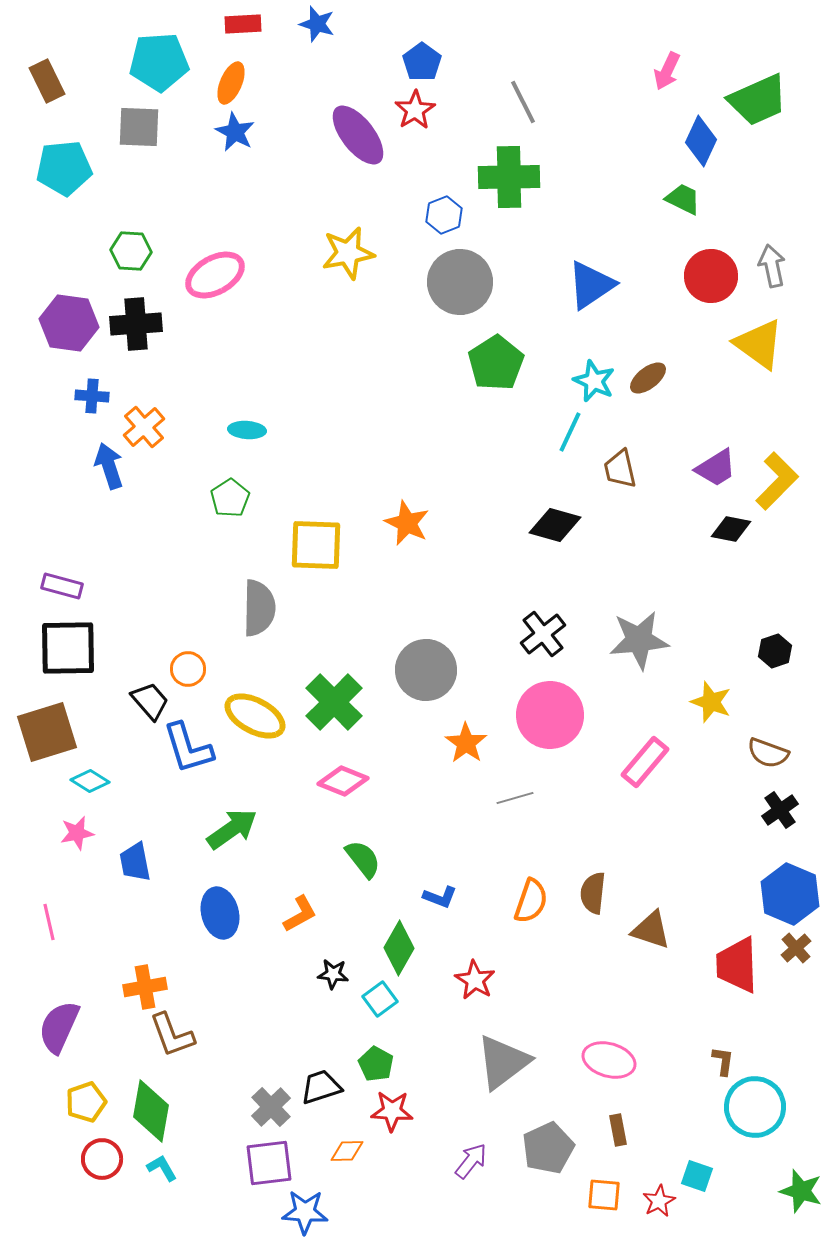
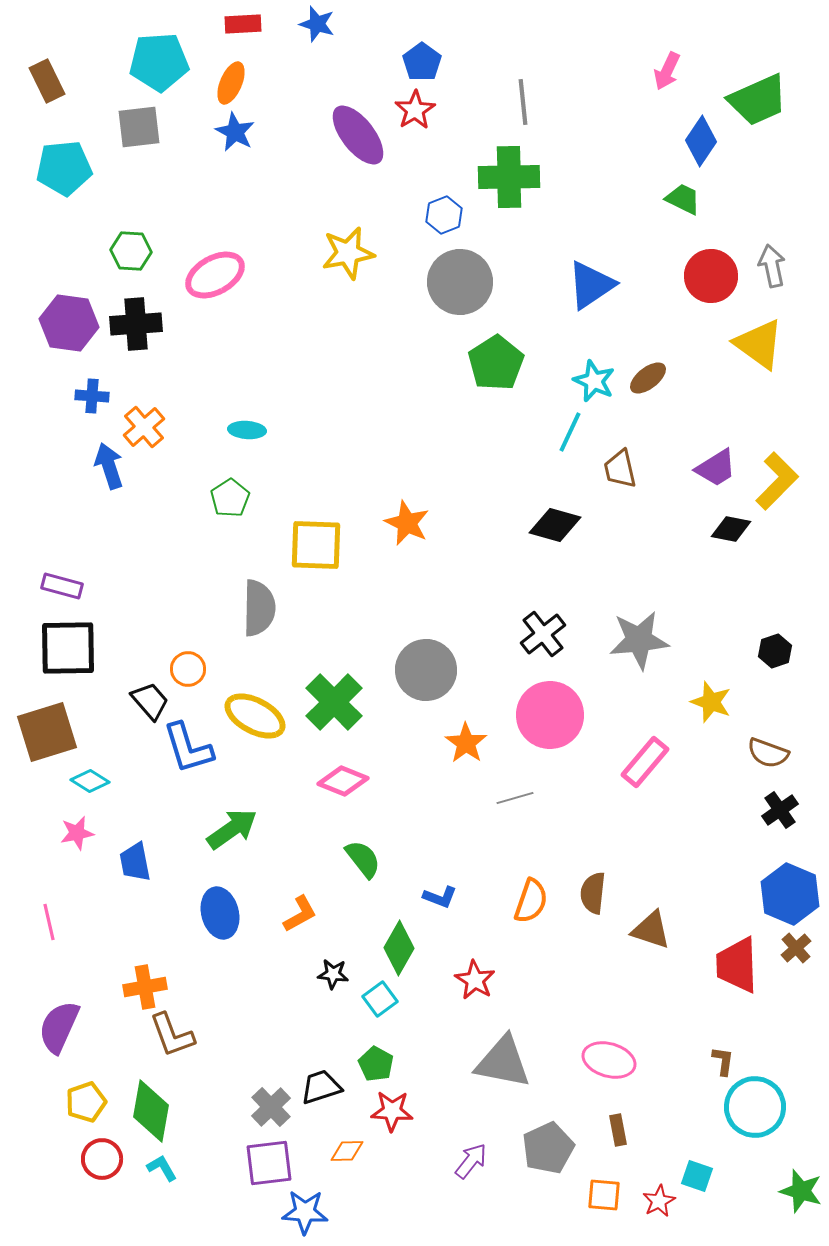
gray line at (523, 102): rotated 21 degrees clockwise
gray square at (139, 127): rotated 9 degrees counterclockwise
blue diamond at (701, 141): rotated 9 degrees clockwise
gray triangle at (503, 1062): rotated 48 degrees clockwise
